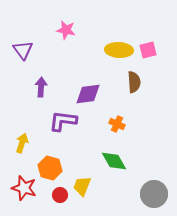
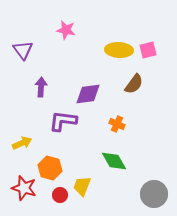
brown semicircle: moved 2 px down; rotated 40 degrees clockwise
yellow arrow: rotated 48 degrees clockwise
